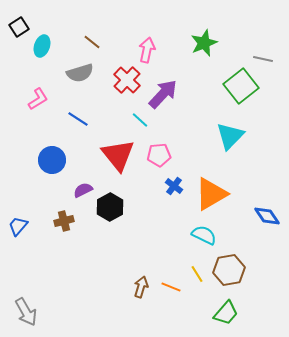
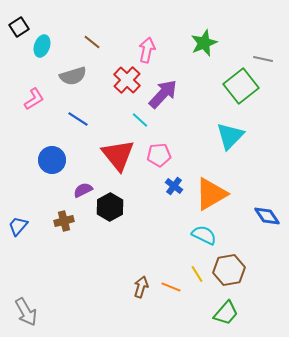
gray semicircle: moved 7 px left, 3 px down
pink L-shape: moved 4 px left
